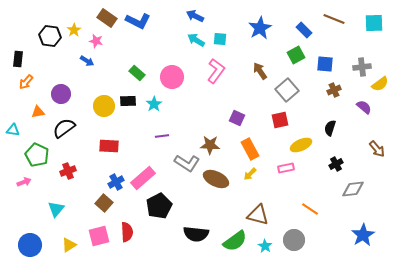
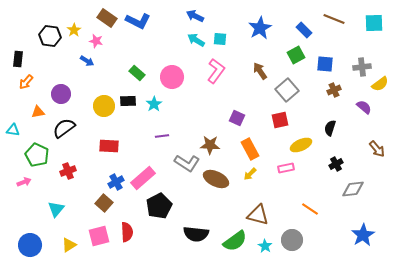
gray circle at (294, 240): moved 2 px left
